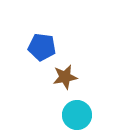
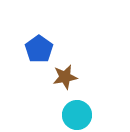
blue pentagon: moved 3 px left, 2 px down; rotated 28 degrees clockwise
